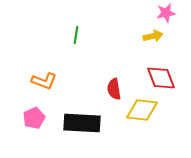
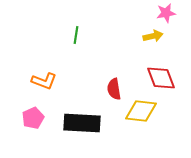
yellow diamond: moved 1 px left, 1 px down
pink pentagon: moved 1 px left
